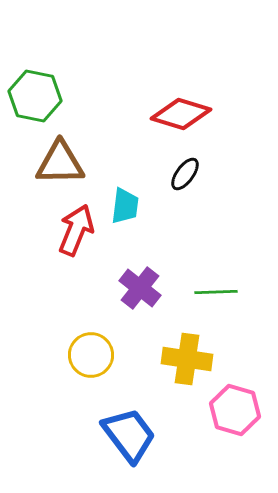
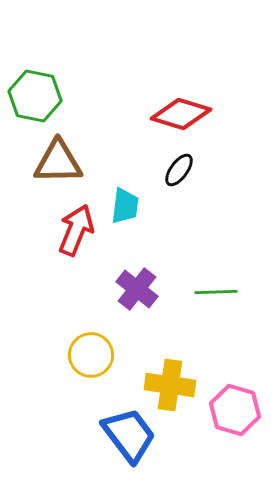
brown triangle: moved 2 px left, 1 px up
black ellipse: moved 6 px left, 4 px up
purple cross: moved 3 px left, 1 px down
yellow cross: moved 17 px left, 26 px down
